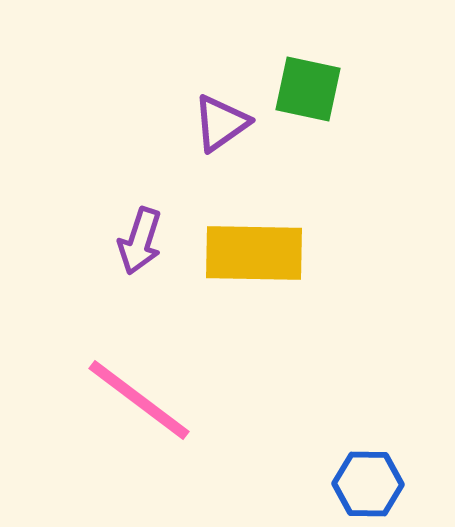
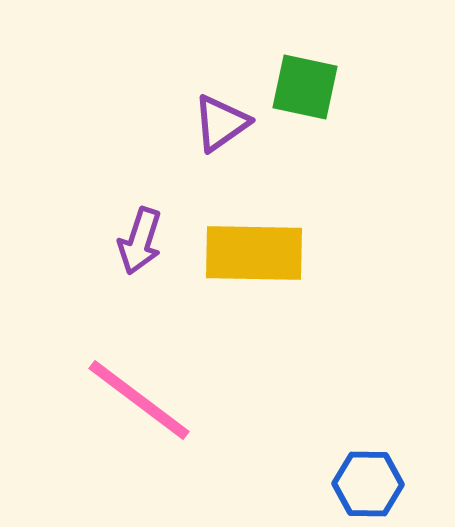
green square: moved 3 px left, 2 px up
